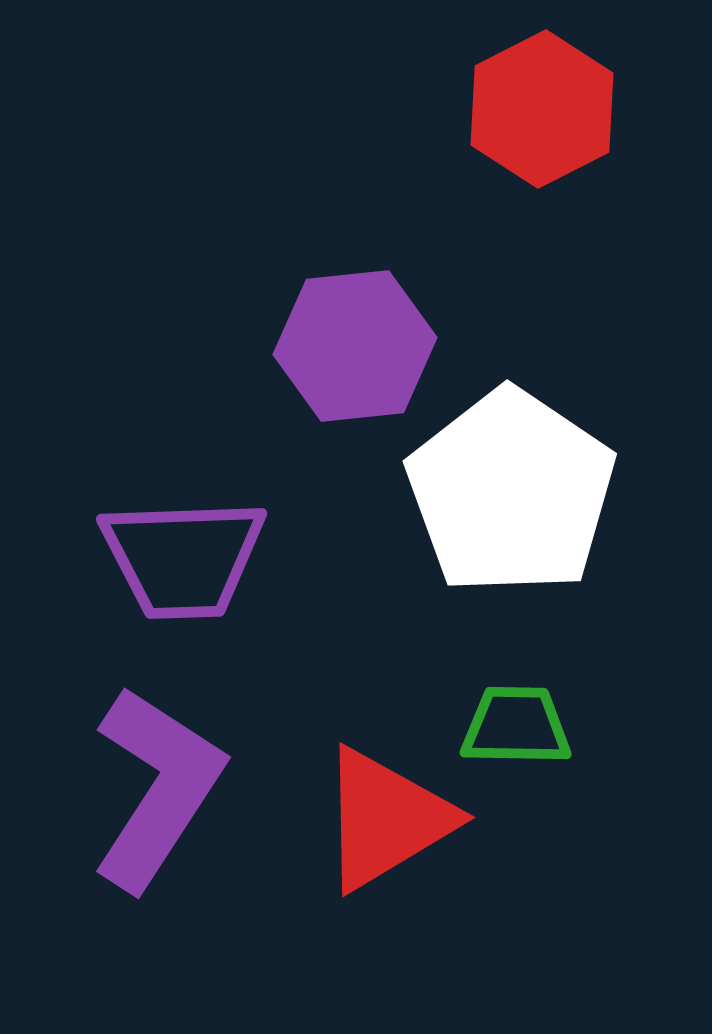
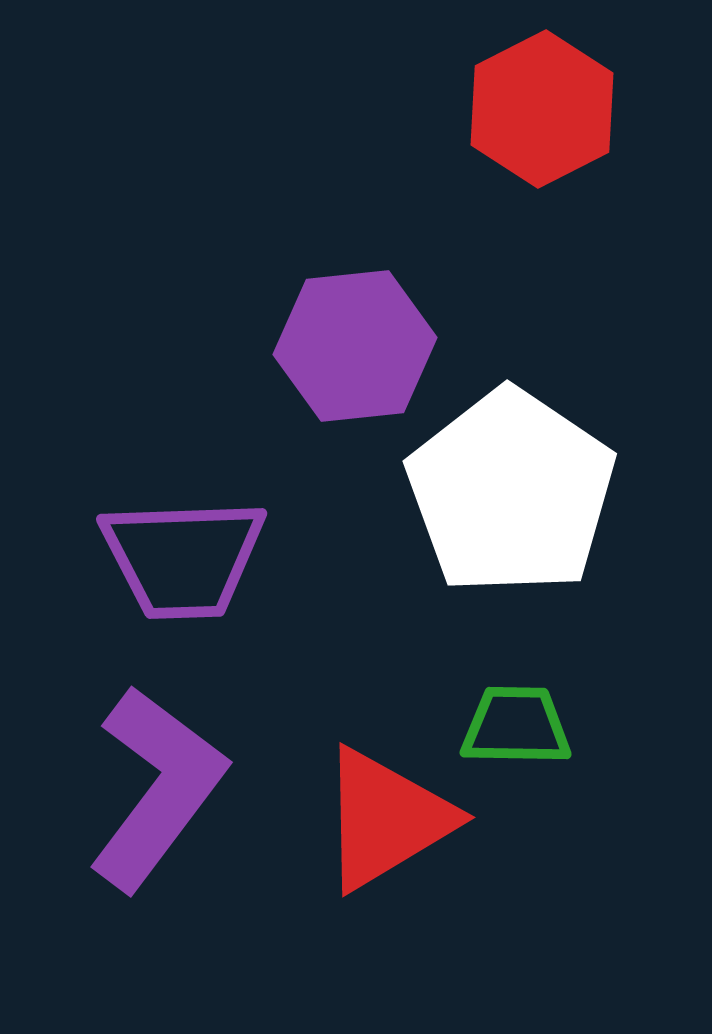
purple L-shape: rotated 4 degrees clockwise
